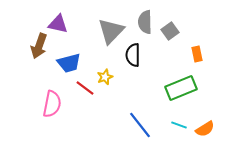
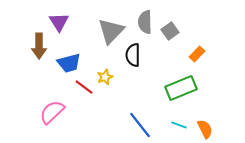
purple triangle: moved 1 px right, 2 px up; rotated 45 degrees clockwise
brown arrow: rotated 20 degrees counterclockwise
orange rectangle: rotated 56 degrees clockwise
red line: moved 1 px left, 1 px up
pink semicircle: moved 8 px down; rotated 144 degrees counterclockwise
orange semicircle: rotated 84 degrees counterclockwise
